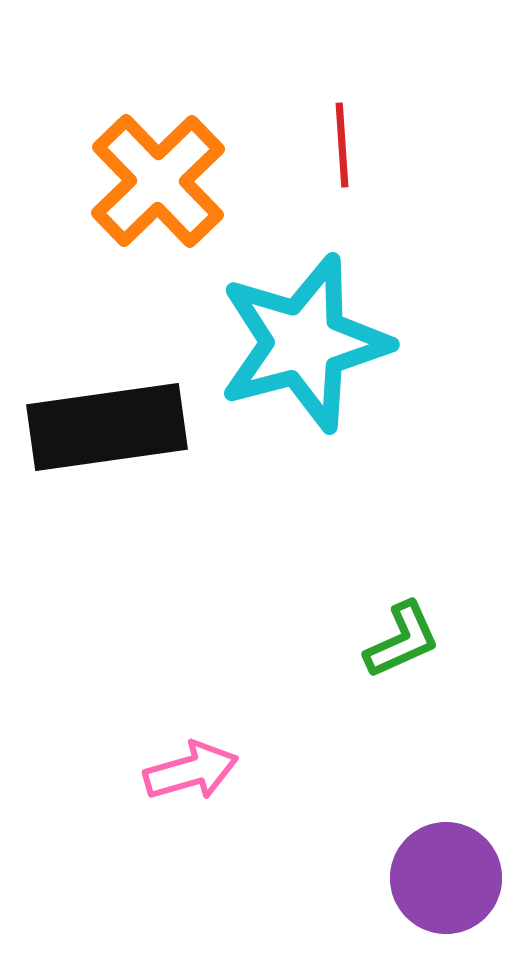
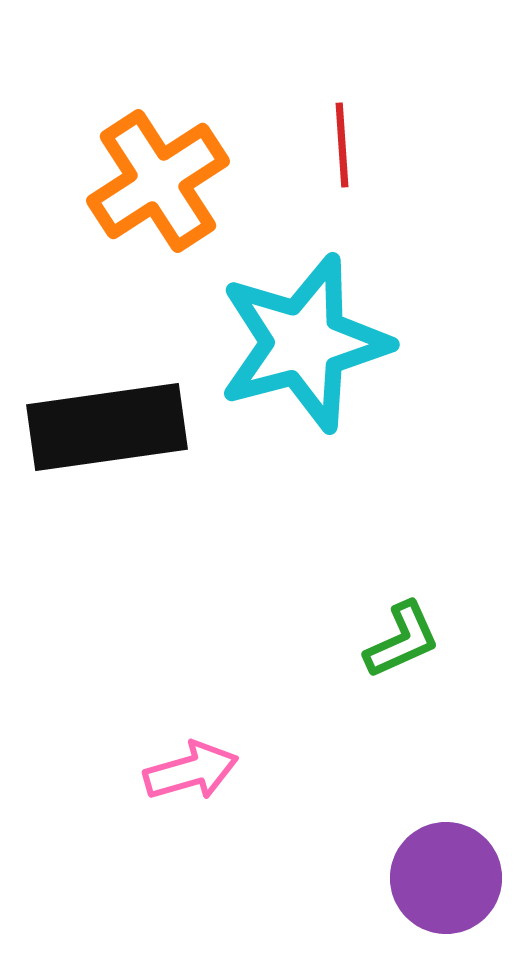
orange cross: rotated 11 degrees clockwise
